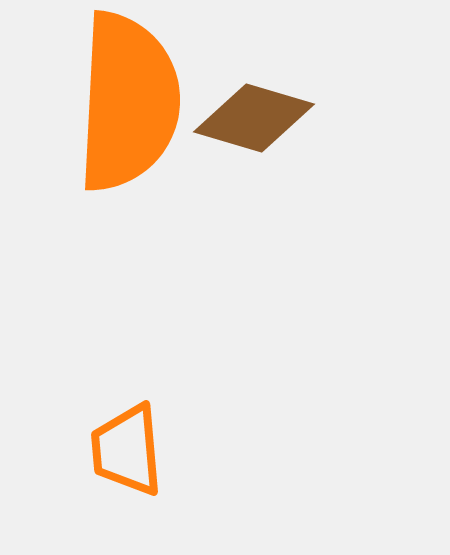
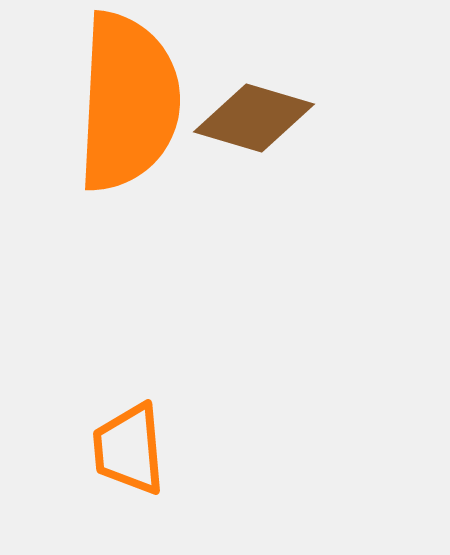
orange trapezoid: moved 2 px right, 1 px up
